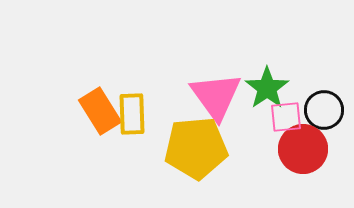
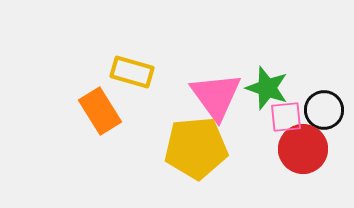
green star: rotated 18 degrees counterclockwise
yellow rectangle: moved 42 px up; rotated 72 degrees counterclockwise
